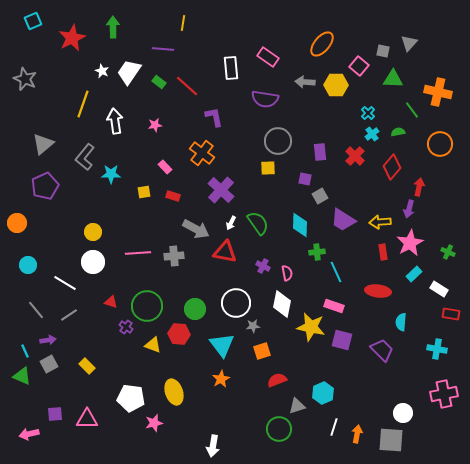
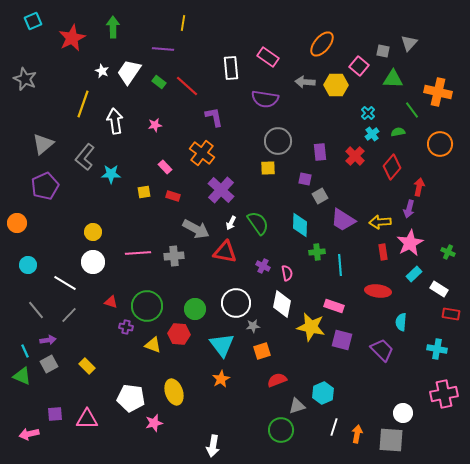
cyan line at (336, 272): moved 4 px right, 7 px up; rotated 20 degrees clockwise
gray line at (69, 315): rotated 12 degrees counterclockwise
purple cross at (126, 327): rotated 24 degrees counterclockwise
green circle at (279, 429): moved 2 px right, 1 px down
